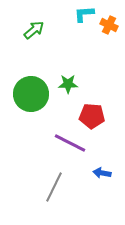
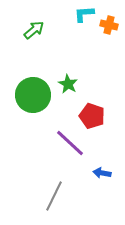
orange cross: rotated 12 degrees counterclockwise
green star: rotated 30 degrees clockwise
green circle: moved 2 px right, 1 px down
red pentagon: rotated 15 degrees clockwise
purple line: rotated 16 degrees clockwise
gray line: moved 9 px down
